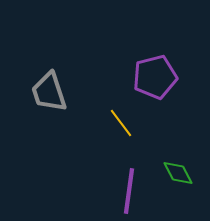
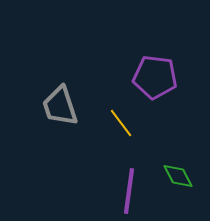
purple pentagon: rotated 21 degrees clockwise
gray trapezoid: moved 11 px right, 14 px down
green diamond: moved 3 px down
